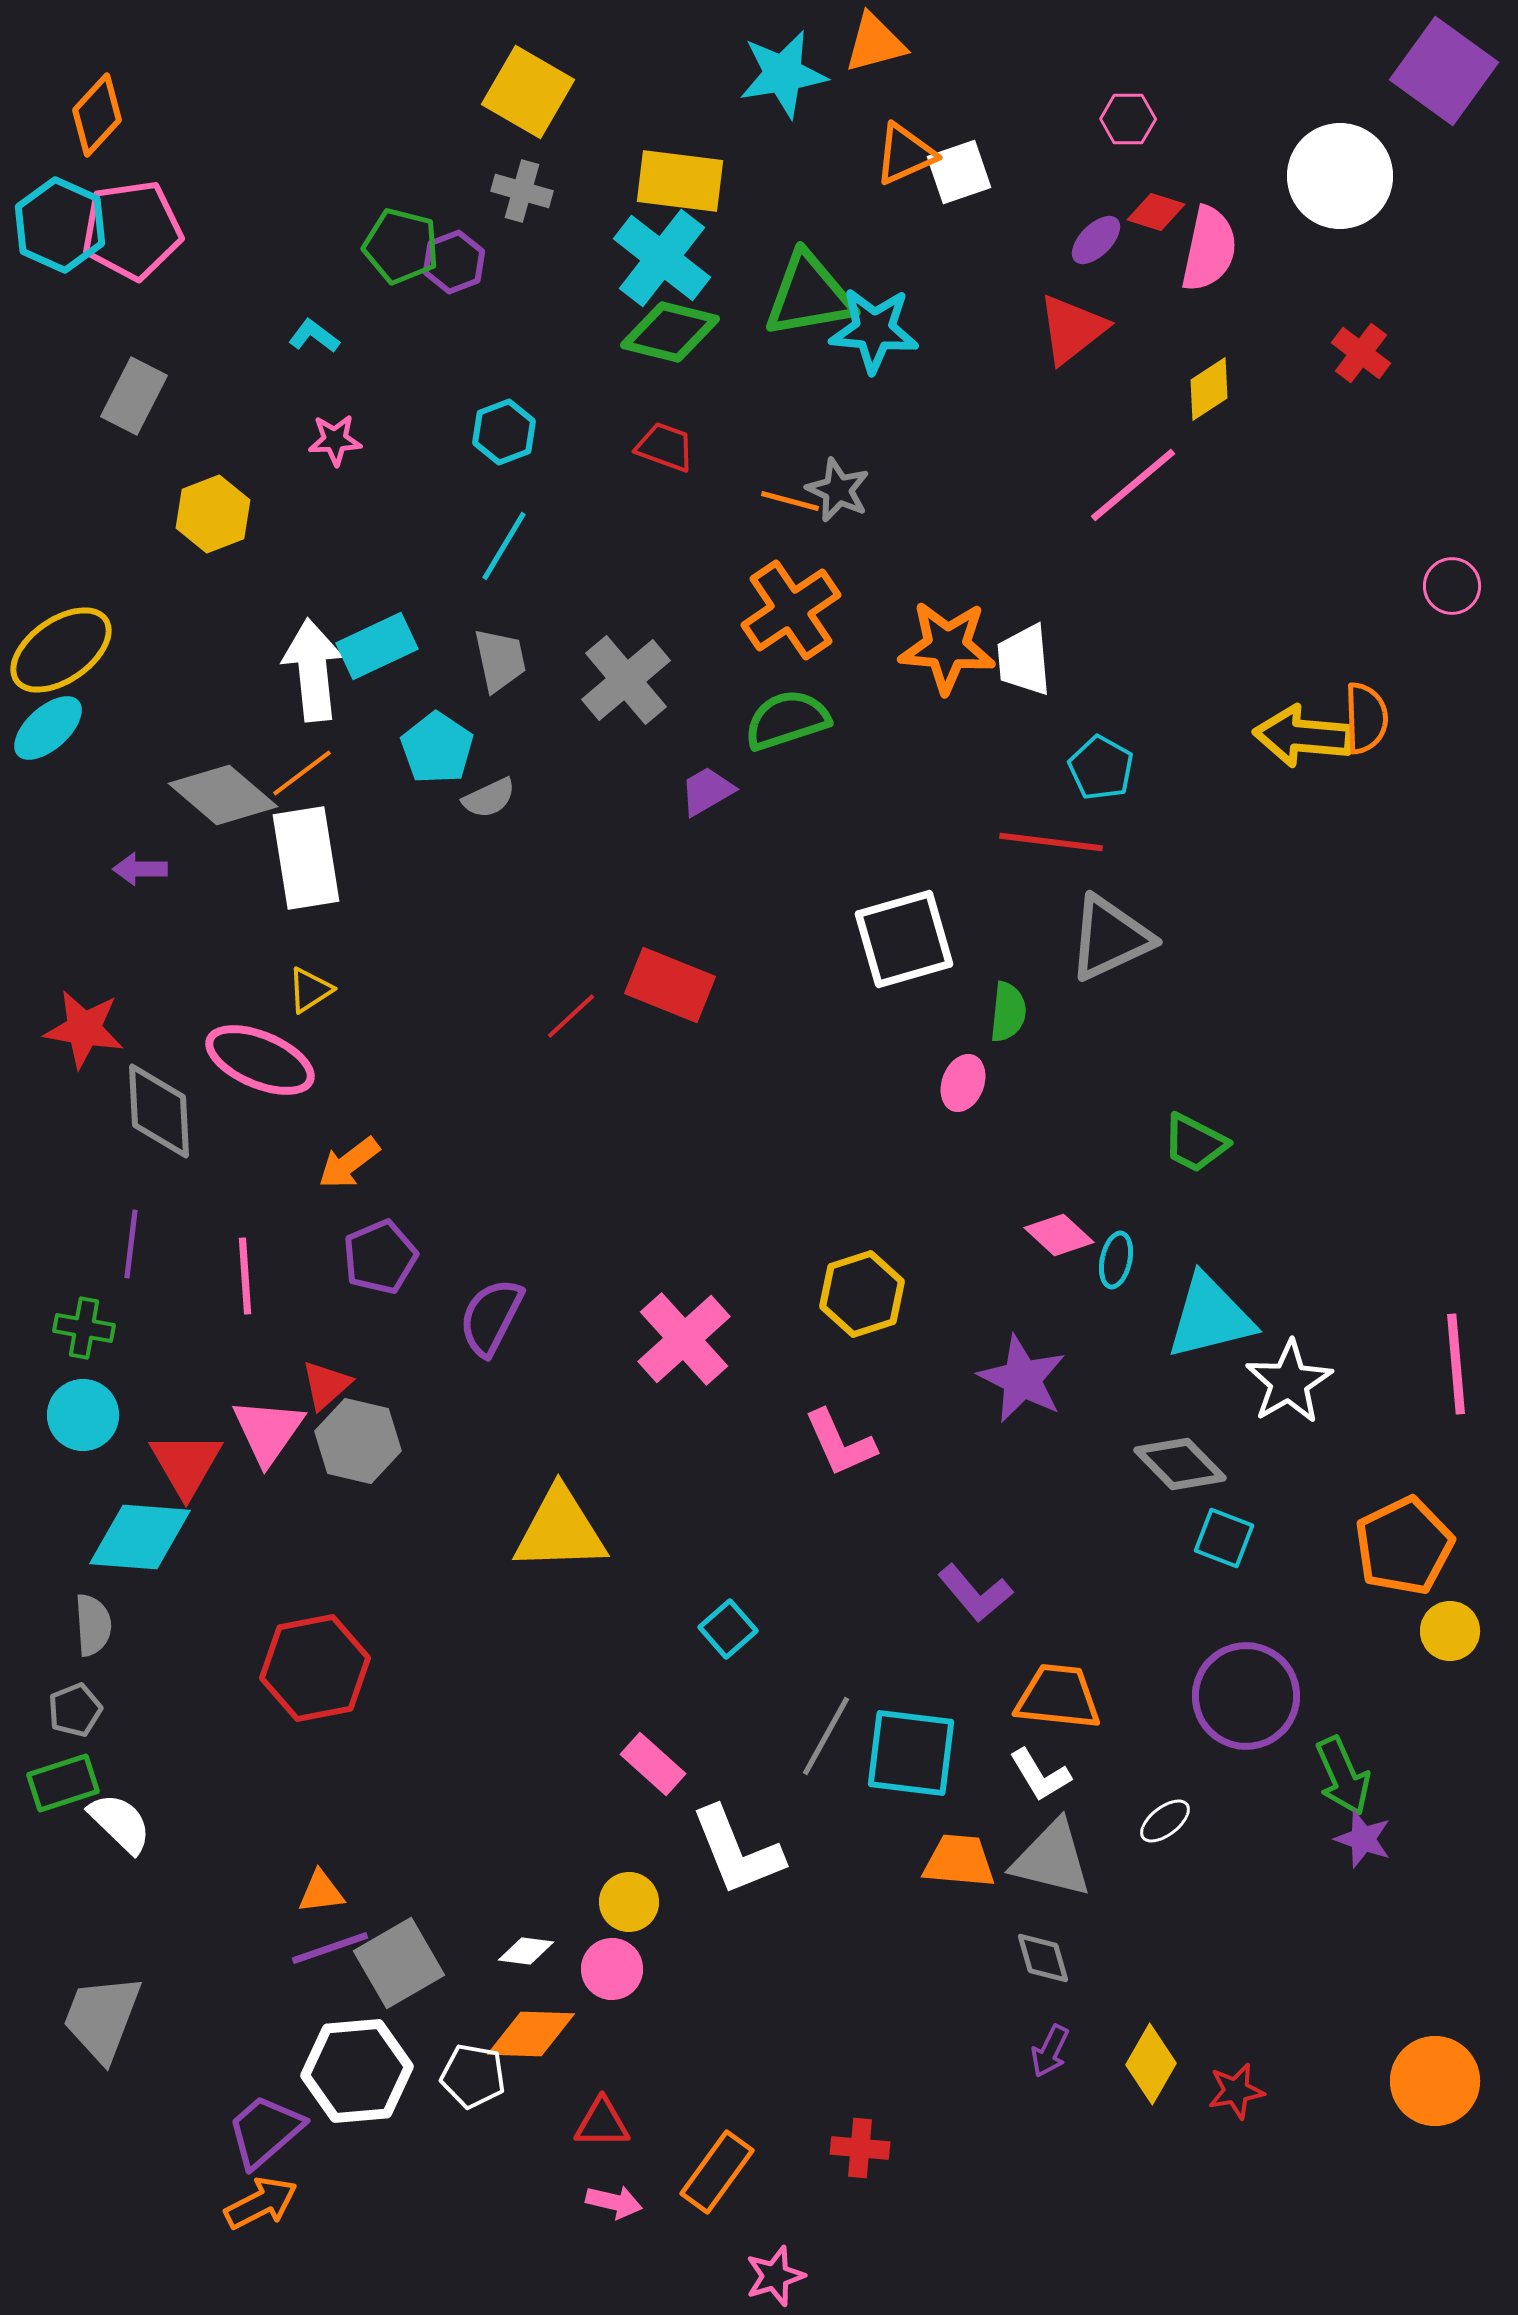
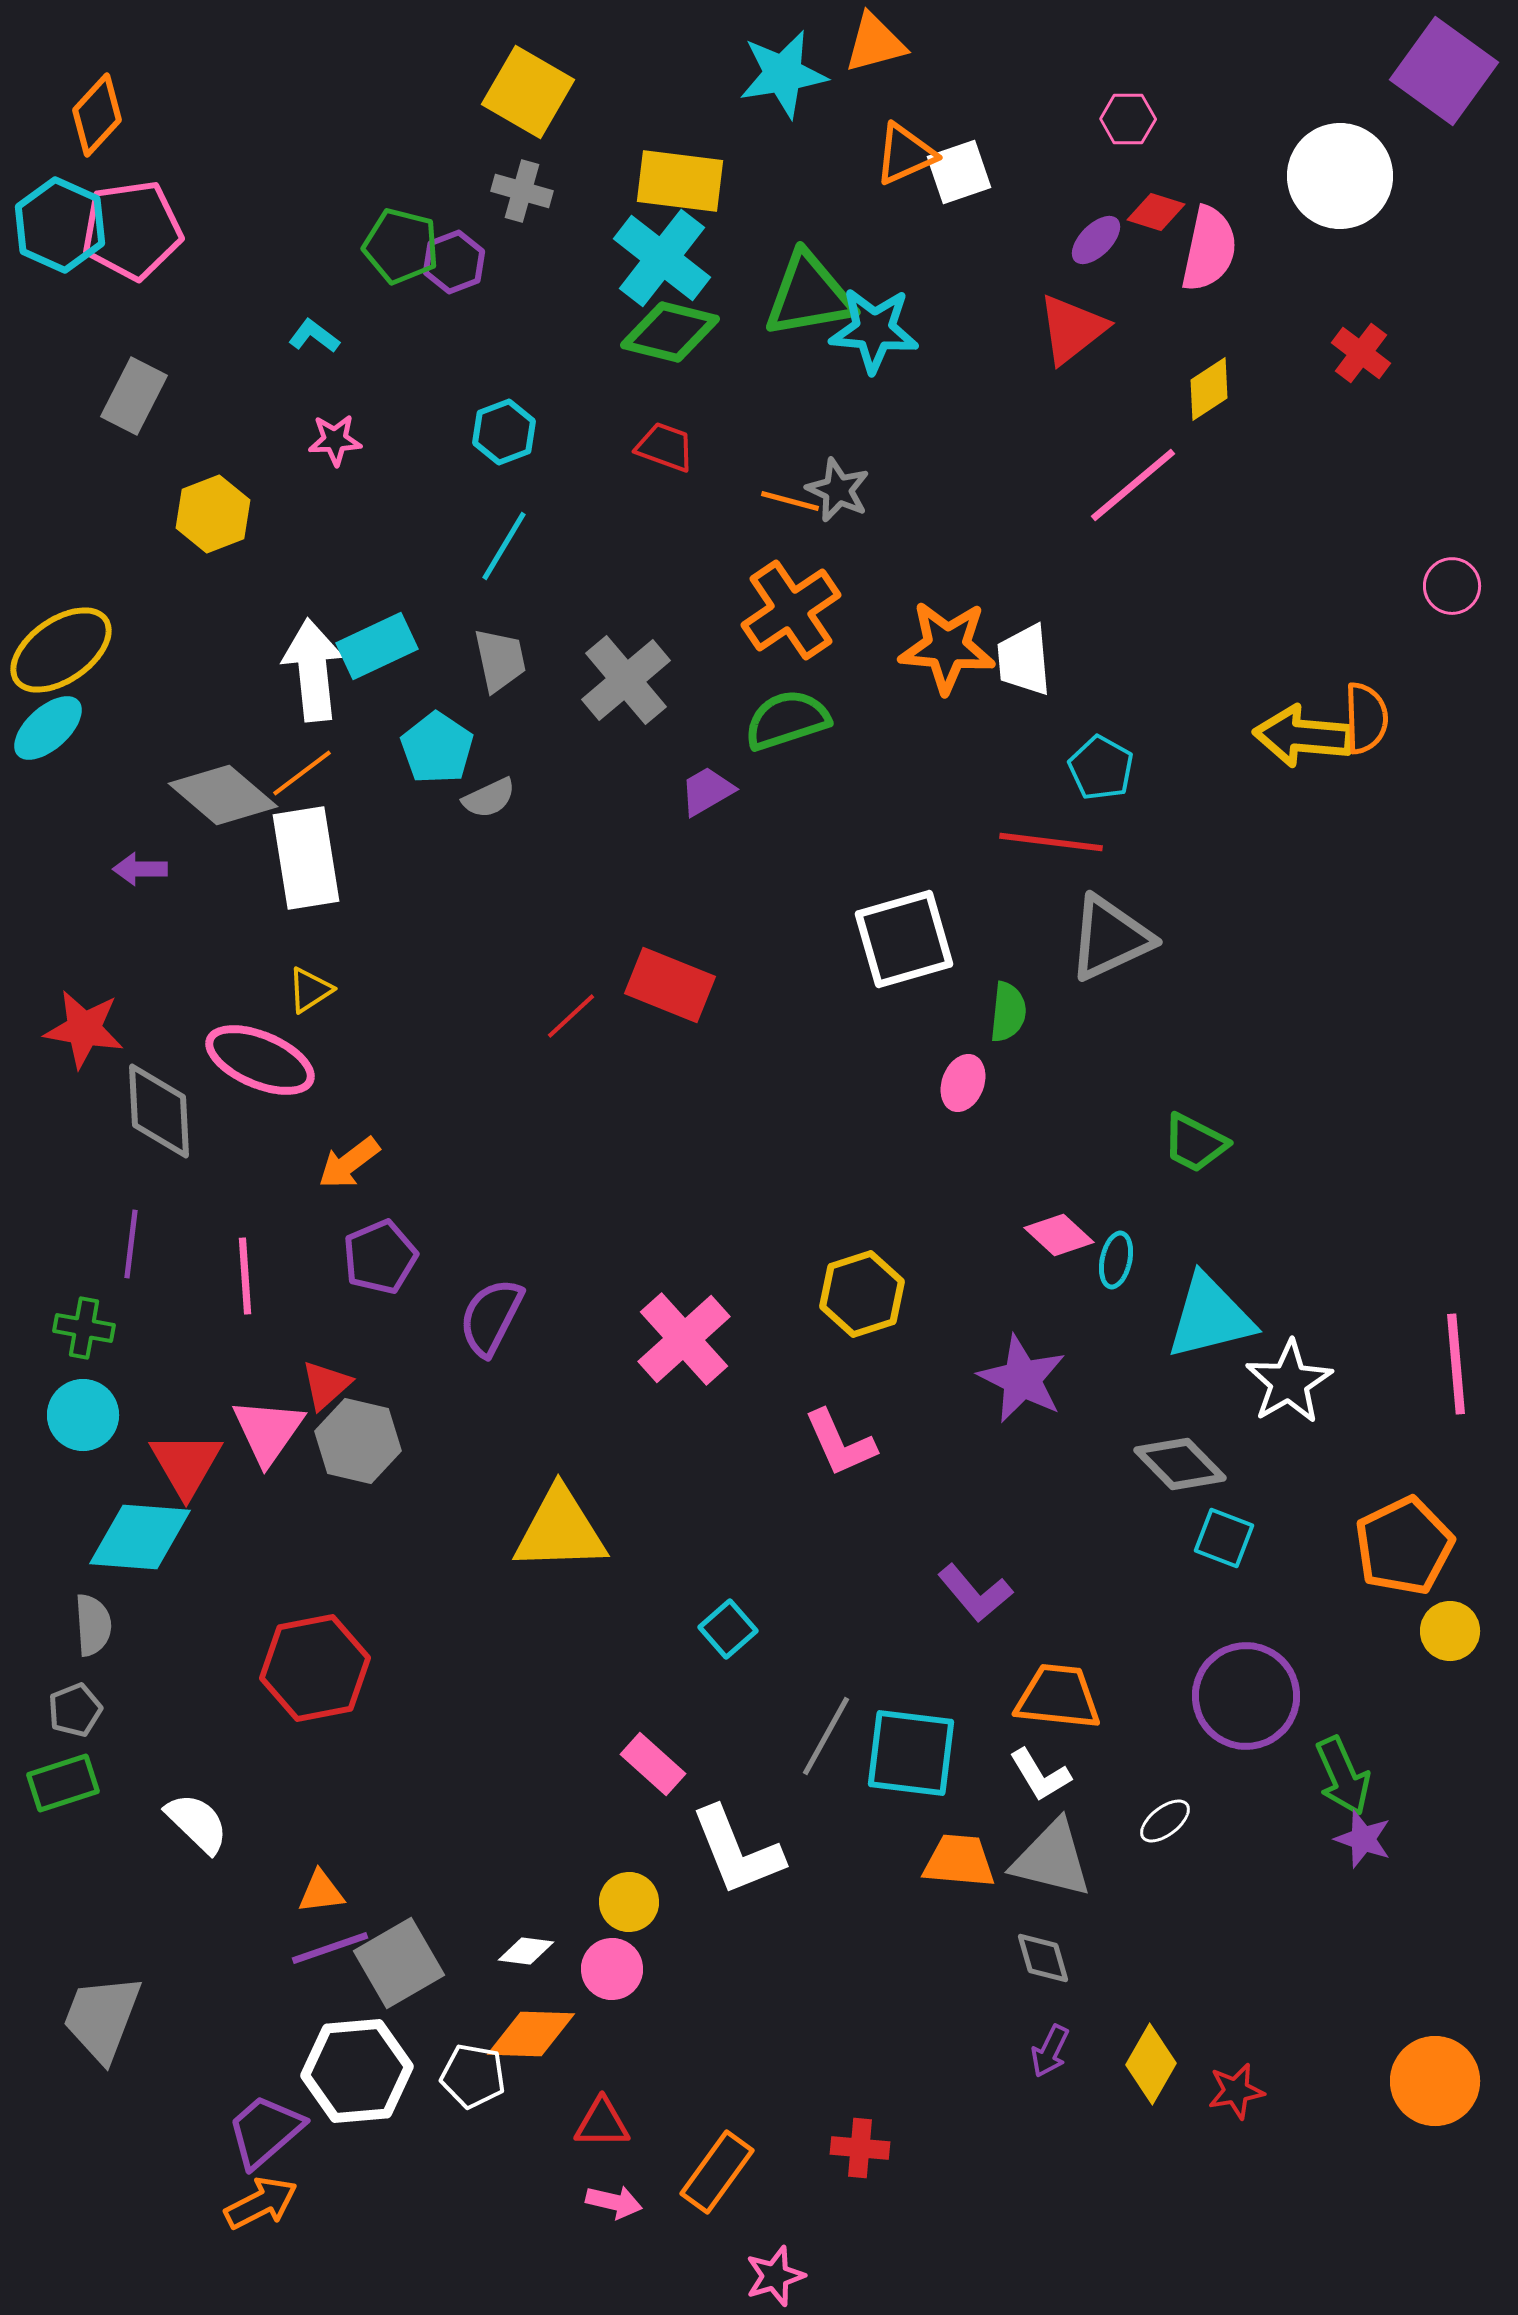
white semicircle at (120, 1823): moved 77 px right
